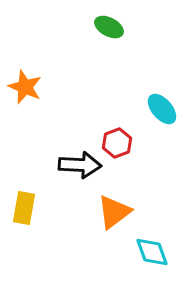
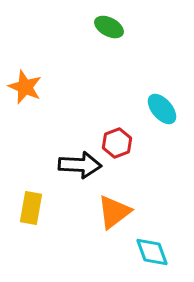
yellow rectangle: moved 7 px right
